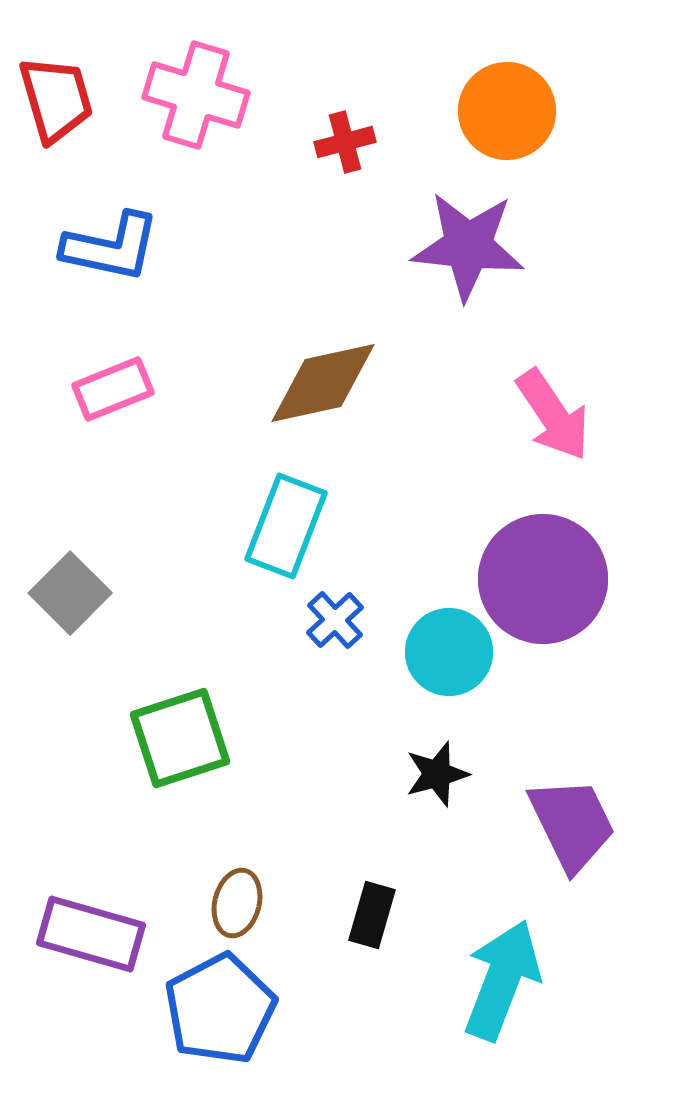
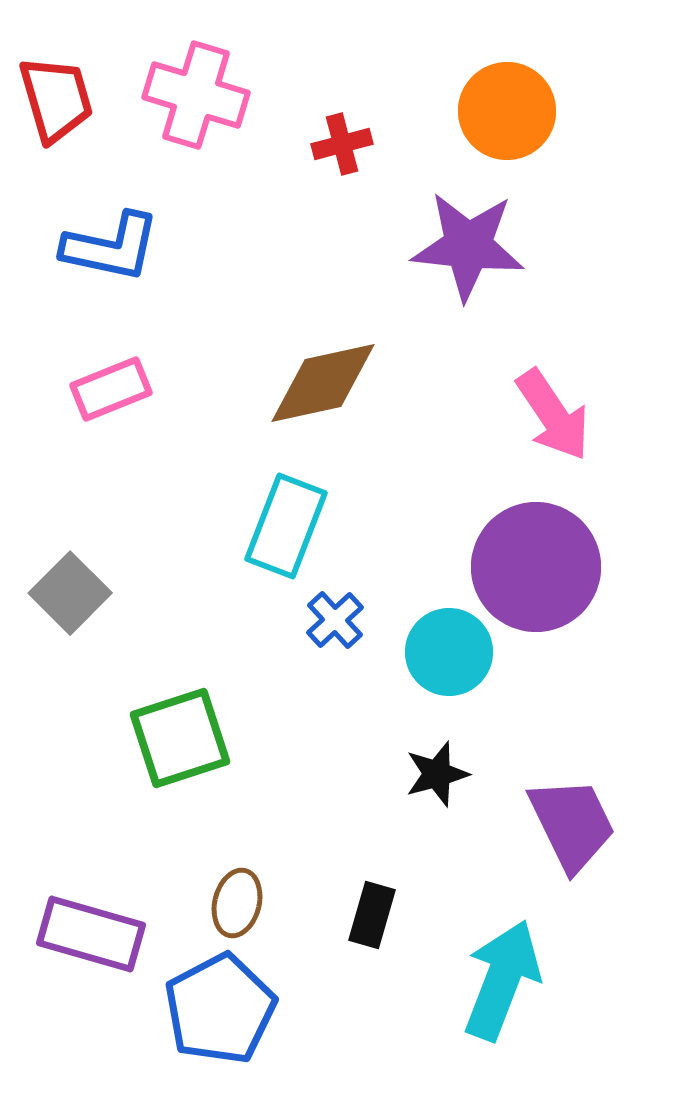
red cross: moved 3 px left, 2 px down
pink rectangle: moved 2 px left
purple circle: moved 7 px left, 12 px up
